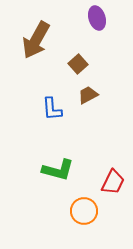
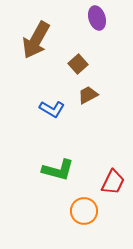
blue L-shape: rotated 55 degrees counterclockwise
